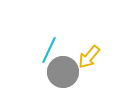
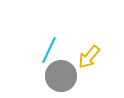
gray circle: moved 2 px left, 4 px down
